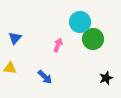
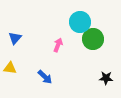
black star: rotated 24 degrees clockwise
